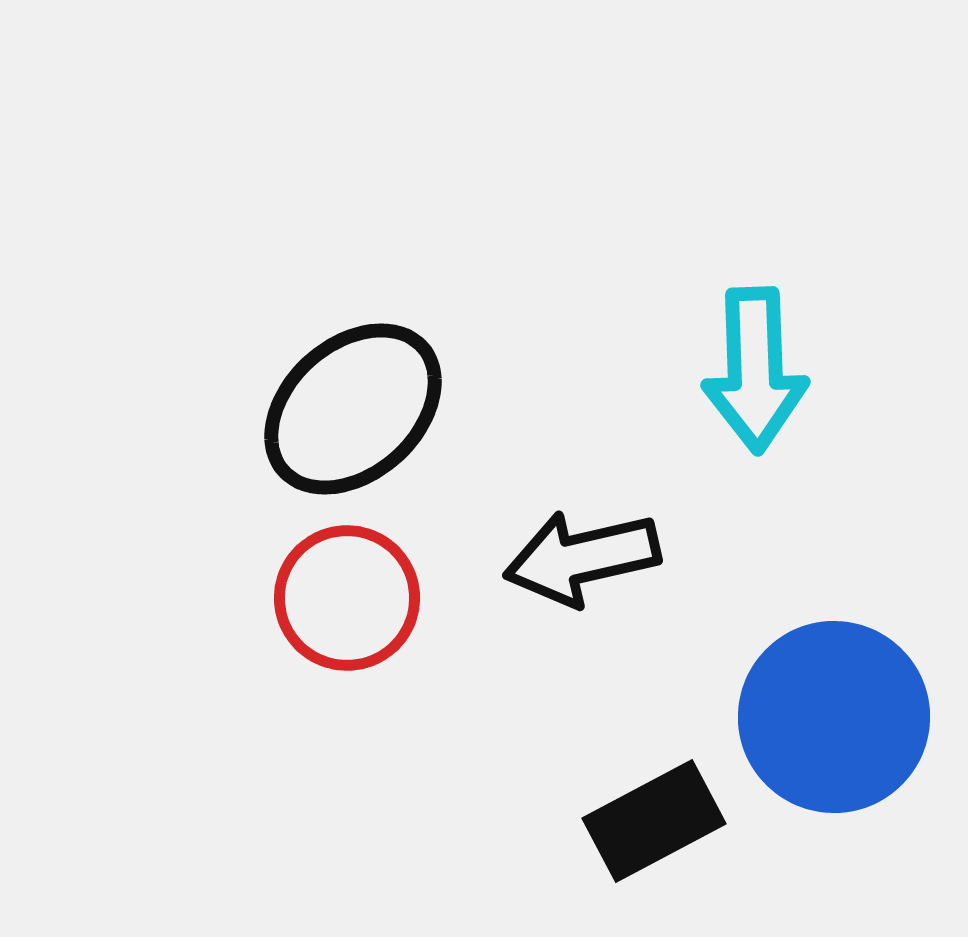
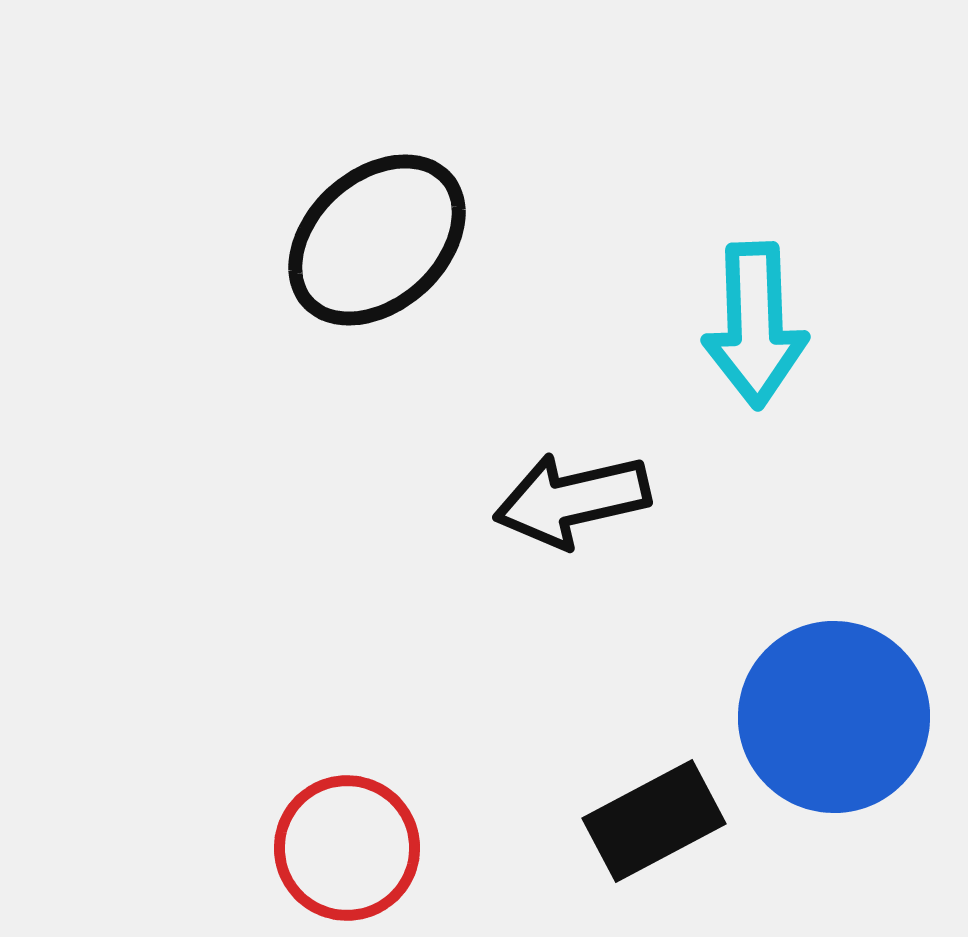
cyan arrow: moved 45 px up
black ellipse: moved 24 px right, 169 px up
black arrow: moved 10 px left, 58 px up
red circle: moved 250 px down
